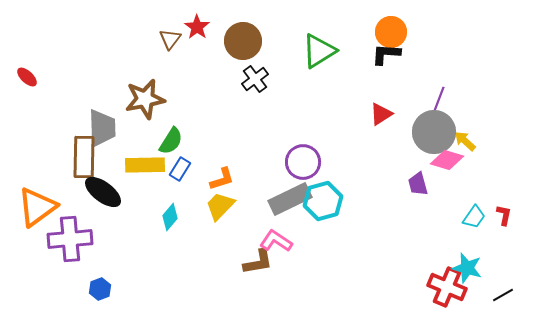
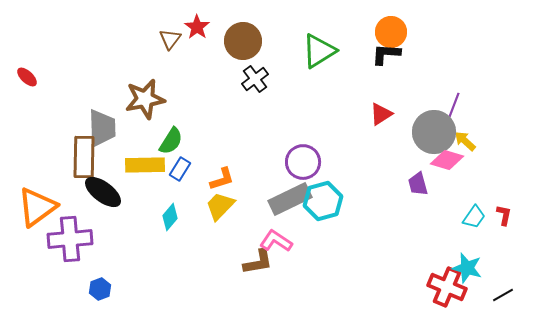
purple line: moved 15 px right, 6 px down
